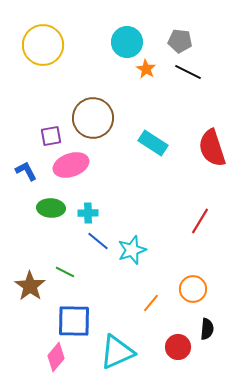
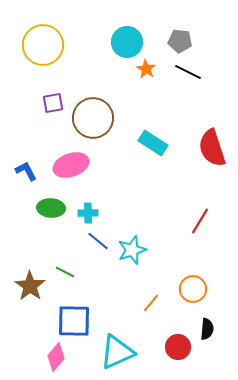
purple square: moved 2 px right, 33 px up
